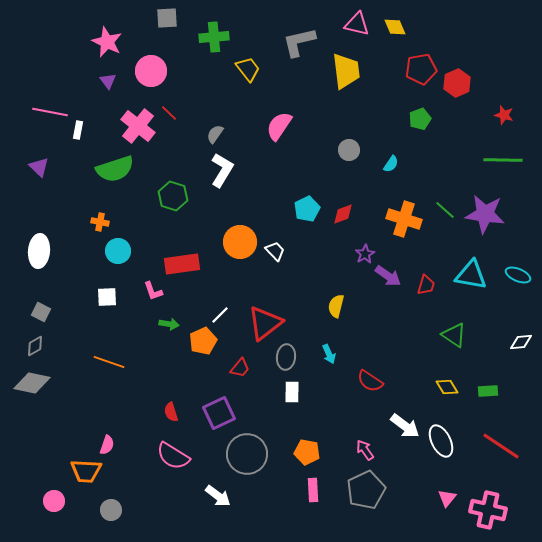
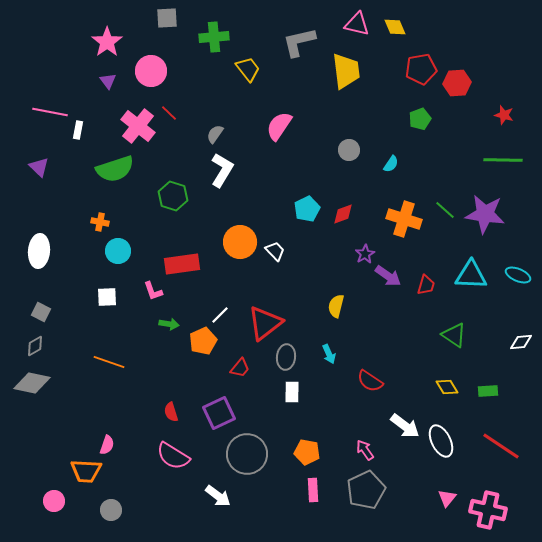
pink star at (107, 42): rotated 12 degrees clockwise
red hexagon at (457, 83): rotated 20 degrees clockwise
cyan triangle at (471, 275): rotated 8 degrees counterclockwise
